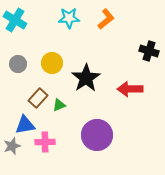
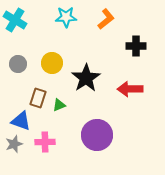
cyan star: moved 3 px left, 1 px up
black cross: moved 13 px left, 5 px up; rotated 18 degrees counterclockwise
brown rectangle: rotated 24 degrees counterclockwise
blue triangle: moved 4 px left, 4 px up; rotated 30 degrees clockwise
gray star: moved 2 px right, 2 px up
